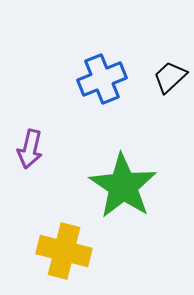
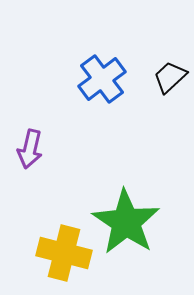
blue cross: rotated 15 degrees counterclockwise
green star: moved 3 px right, 36 px down
yellow cross: moved 2 px down
